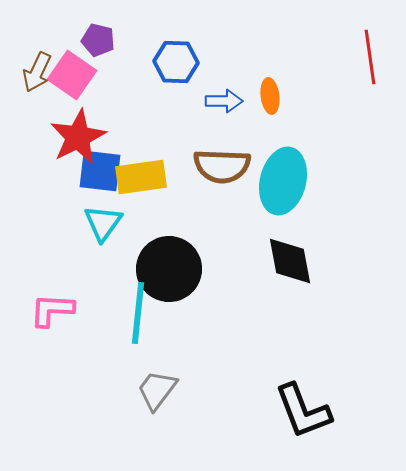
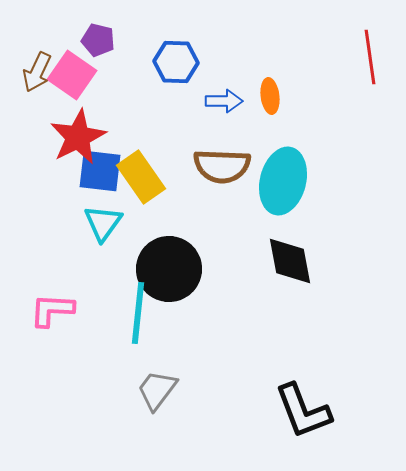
yellow rectangle: rotated 63 degrees clockwise
